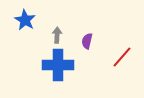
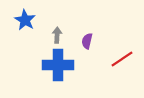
red line: moved 2 px down; rotated 15 degrees clockwise
